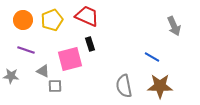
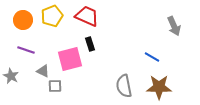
yellow pentagon: moved 4 px up
gray star: rotated 21 degrees clockwise
brown star: moved 1 px left, 1 px down
